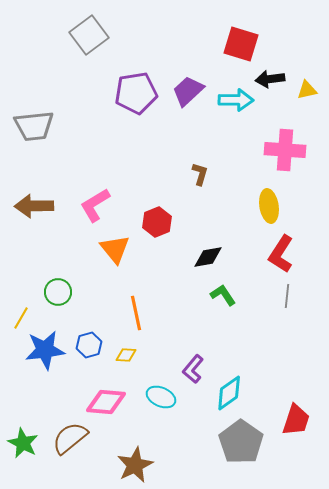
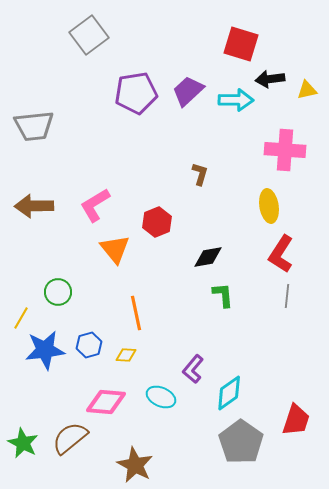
green L-shape: rotated 28 degrees clockwise
brown star: rotated 18 degrees counterclockwise
